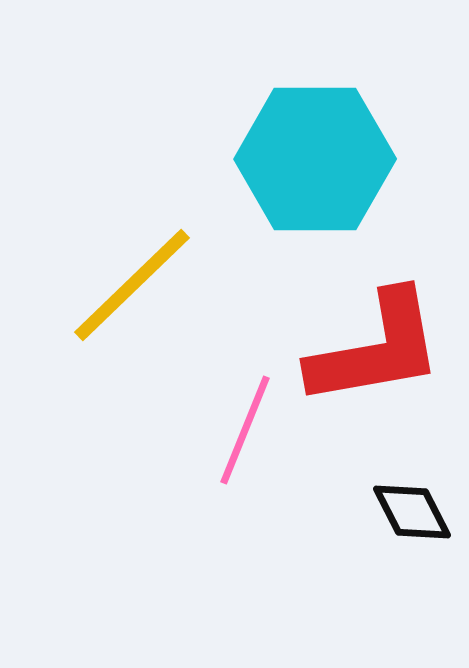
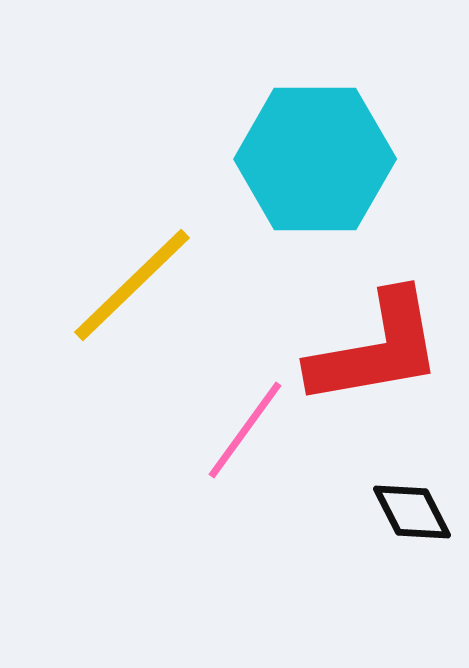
pink line: rotated 14 degrees clockwise
